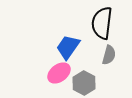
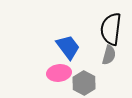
black semicircle: moved 9 px right, 6 px down
blue trapezoid: rotated 108 degrees clockwise
pink ellipse: rotated 30 degrees clockwise
